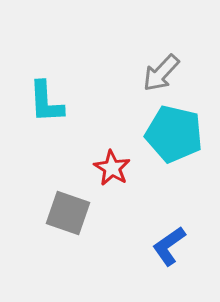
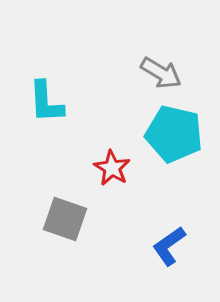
gray arrow: rotated 102 degrees counterclockwise
gray square: moved 3 px left, 6 px down
